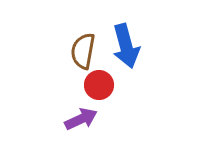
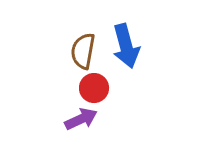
red circle: moved 5 px left, 3 px down
